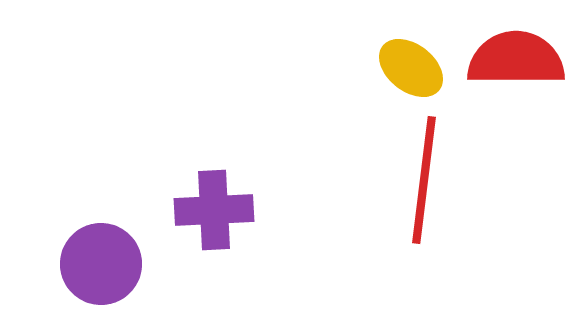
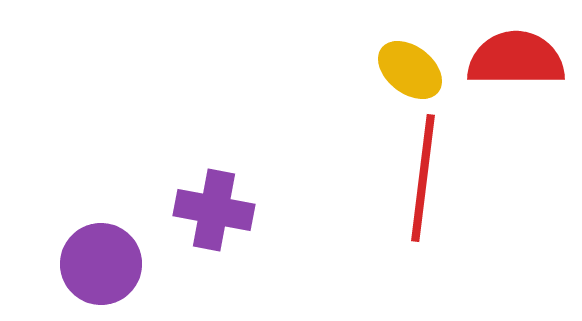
yellow ellipse: moved 1 px left, 2 px down
red line: moved 1 px left, 2 px up
purple cross: rotated 14 degrees clockwise
